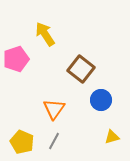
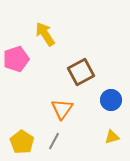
brown square: moved 3 px down; rotated 24 degrees clockwise
blue circle: moved 10 px right
orange triangle: moved 8 px right
yellow pentagon: rotated 10 degrees clockwise
